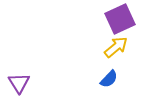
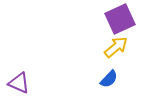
purple triangle: rotated 35 degrees counterclockwise
